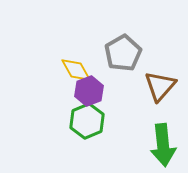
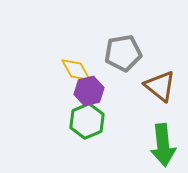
gray pentagon: rotated 21 degrees clockwise
brown triangle: rotated 32 degrees counterclockwise
purple hexagon: rotated 8 degrees clockwise
